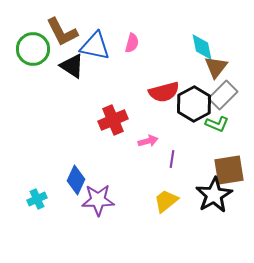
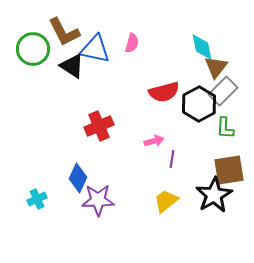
brown L-shape: moved 2 px right
blue triangle: moved 3 px down
gray rectangle: moved 4 px up
black hexagon: moved 5 px right
red cross: moved 14 px left, 6 px down
green L-shape: moved 8 px right, 4 px down; rotated 70 degrees clockwise
pink arrow: moved 6 px right
blue diamond: moved 2 px right, 2 px up
